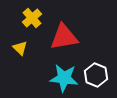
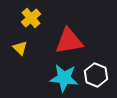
yellow cross: moved 1 px left
red triangle: moved 5 px right, 4 px down
